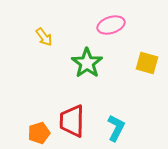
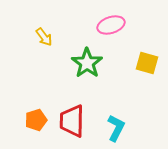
orange pentagon: moved 3 px left, 13 px up
